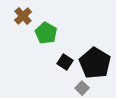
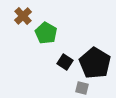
gray square: rotated 32 degrees counterclockwise
